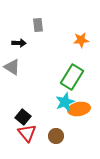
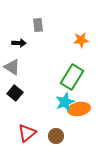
black square: moved 8 px left, 24 px up
red triangle: rotated 30 degrees clockwise
